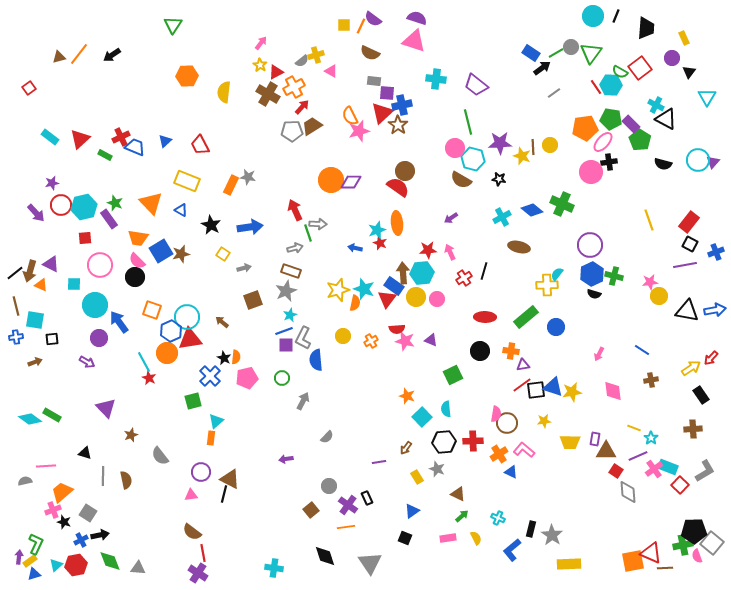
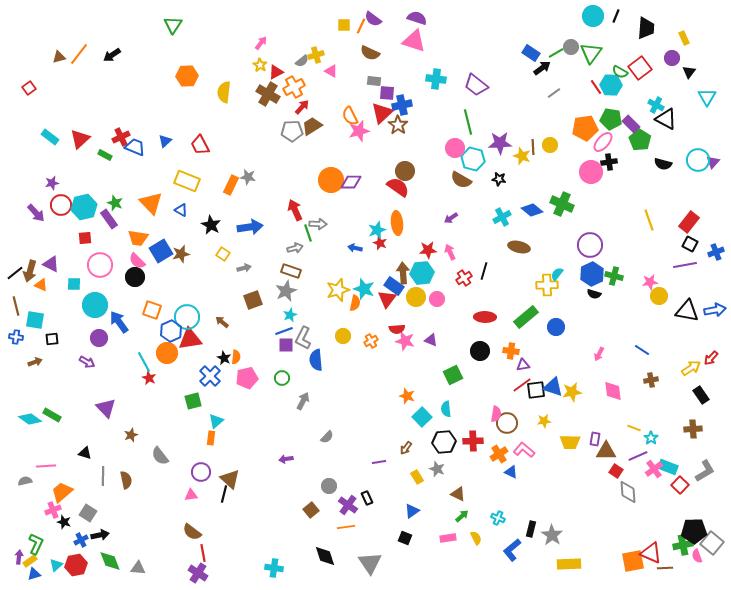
blue cross at (16, 337): rotated 16 degrees clockwise
brown triangle at (230, 479): rotated 15 degrees clockwise
